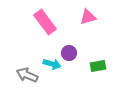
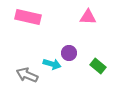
pink triangle: rotated 18 degrees clockwise
pink rectangle: moved 17 px left, 5 px up; rotated 40 degrees counterclockwise
green rectangle: rotated 49 degrees clockwise
